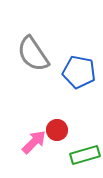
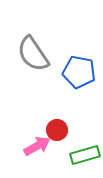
pink arrow: moved 3 px right, 4 px down; rotated 16 degrees clockwise
